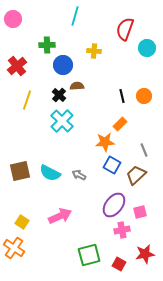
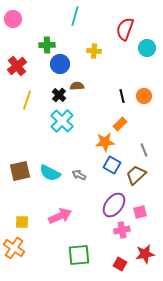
blue circle: moved 3 px left, 1 px up
yellow square: rotated 32 degrees counterclockwise
green square: moved 10 px left; rotated 10 degrees clockwise
red square: moved 1 px right
